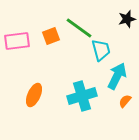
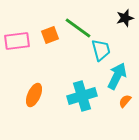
black star: moved 2 px left, 1 px up
green line: moved 1 px left
orange square: moved 1 px left, 1 px up
